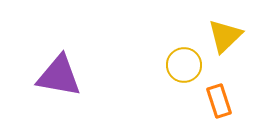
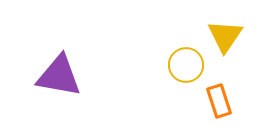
yellow triangle: rotated 12 degrees counterclockwise
yellow circle: moved 2 px right
